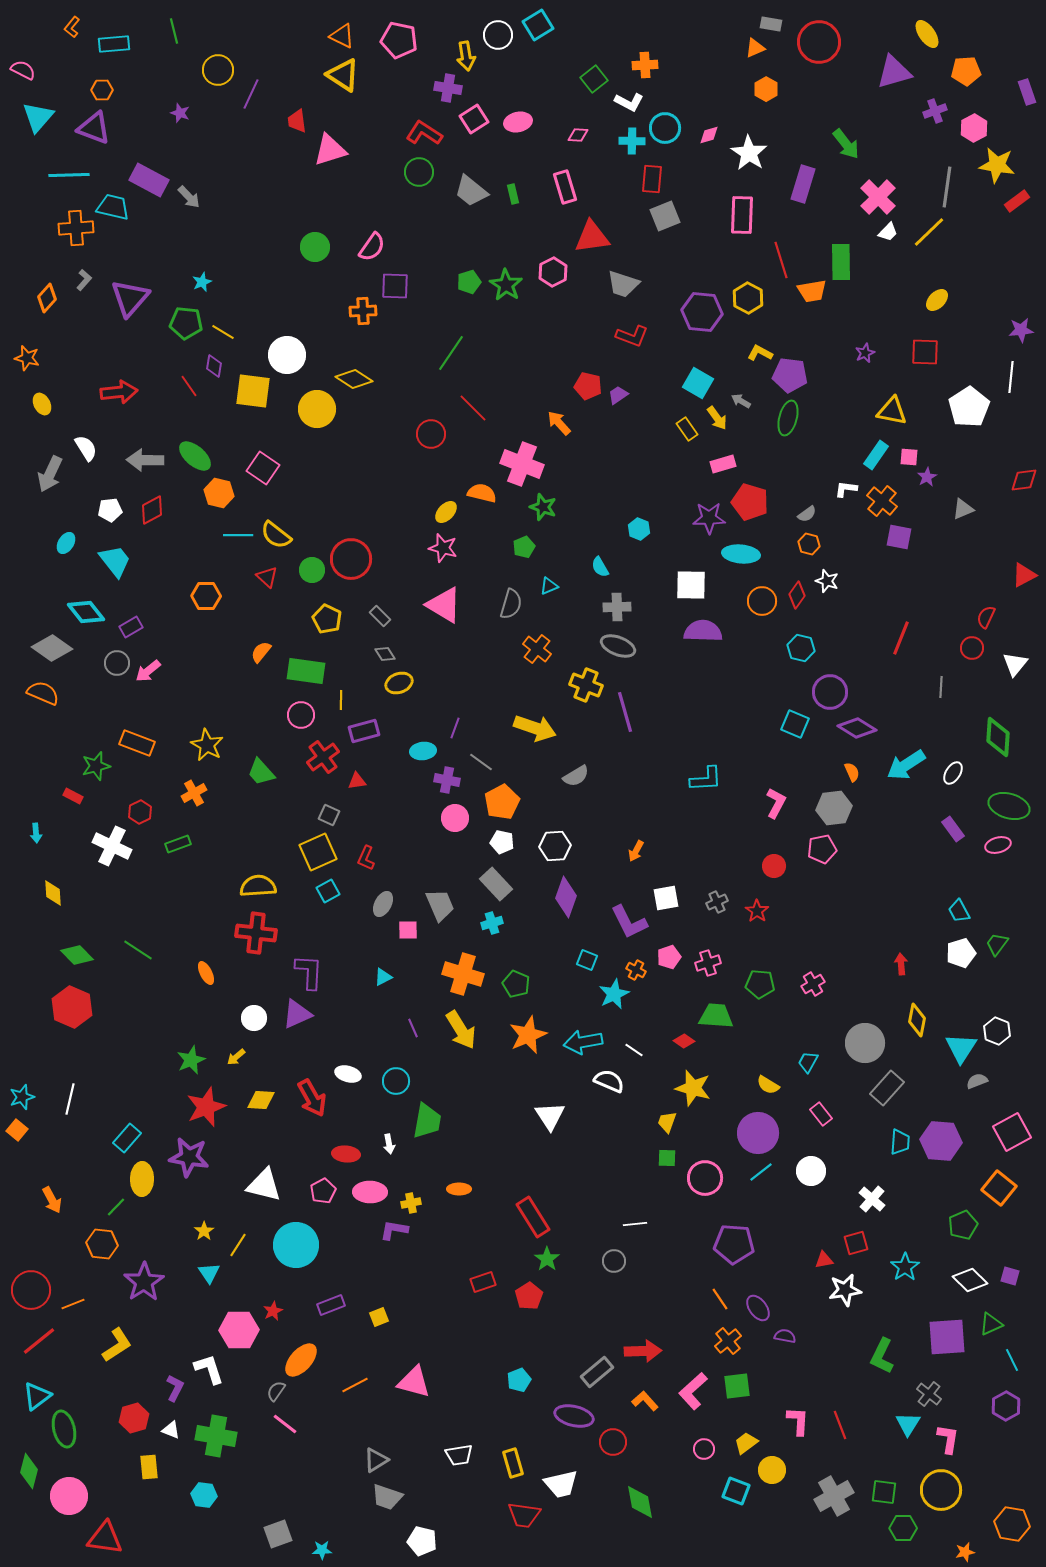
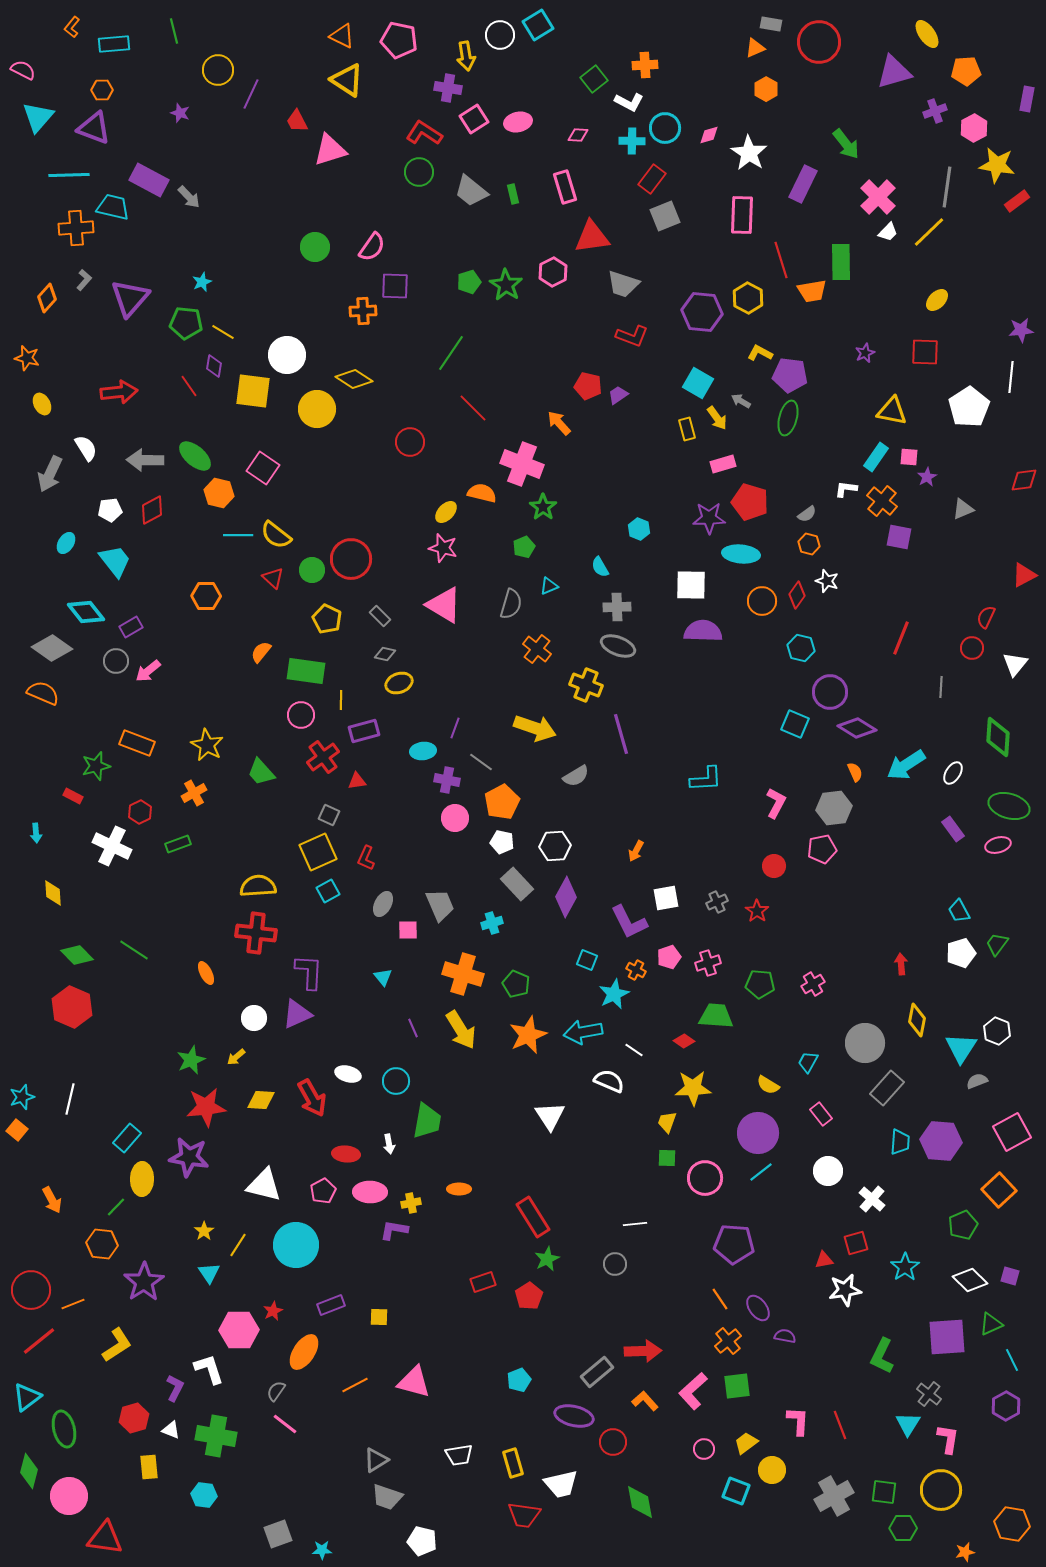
white circle at (498, 35): moved 2 px right
yellow triangle at (343, 75): moved 4 px right, 5 px down
purple rectangle at (1027, 92): moved 7 px down; rotated 30 degrees clockwise
red trapezoid at (297, 121): rotated 20 degrees counterclockwise
red rectangle at (652, 179): rotated 32 degrees clockwise
purple rectangle at (803, 184): rotated 9 degrees clockwise
yellow rectangle at (687, 429): rotated 20 degrees clockwise
red circle at (431, 434): moved 21 px left, 8 px down
cyan rectangle at (876, 455): moved 2 px down
green star at (543, 507): rotated 16 degrees clockwise
red triangle at (267, 577): moved 6 px right, 1 px down
gray diamond at (385, 654): rotated 45 degrees counterclockwise
gray circle at (117, 663): moved 1 px left, 2 px up
purple line at (625, 712): moved 4 px left, 22 px down
orange semicircle at (852, 772): moved 3 px right
gray rectangle at (496, 884): moved 21 px right
purple diamond at (566, 897): rotated 9 degrees clockwise
green line at (138, 950): moved 4 px left
cyan triangle at (383, 977): rotated 42 degrees counterclockwise
cyan arrow at (583, 1042): moved 10 px up
yellow star at (693, 1088): rotated 18 degrees counterclockwise
red star at (206, 1107): rotated 15 degrees clockwise
white circle at (811, 1171): moved 17 px right
orange square at (999, 1188): moved 2 px down; rotated 8 degrees clockwise
green star at (547, 1259): rotated 10 degrees clockwise
gray circle at (614, 1261): moved 1 px right, 3 px down
yellow square at (379, 1317): rotated 24 degrees clockwise
orange ellipse at (301, 1360): moved 3 px right, 8 px up; rotated 9 degrees counterclockwise
cyan triangle at (37, 1396): moved 10 px left, 1 px down
